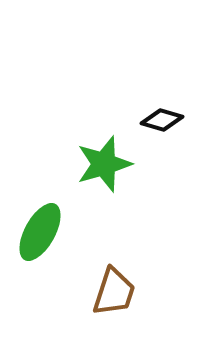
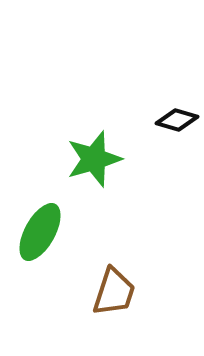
black diamond: moved 15 px right
green star: moved 10 px left, 5 px up
